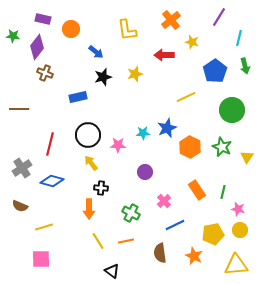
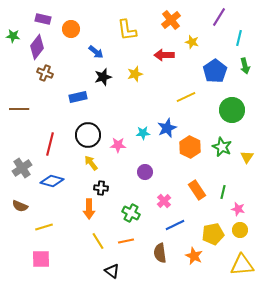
yellow triangle at (236, 265): moved 6 px right
